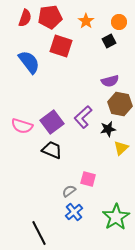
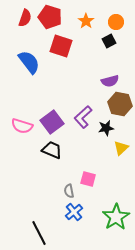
red pentagon: rotated 25 degrees clockwise
orange circle: moved 3 px left
black star: moved 2 px left, 1 px up
gray semicircle: rotated 64 degrees counterclockwise
